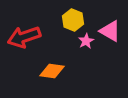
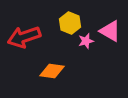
yellow hexagon: moved 3 px left, 3 px down
pink star: rotated 14 degrees clockwise
